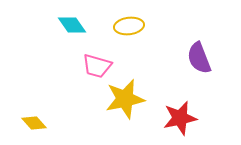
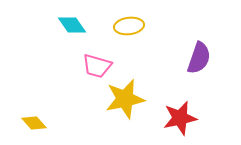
purple semicircle: rotated 140 degrees counterclockwise
